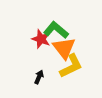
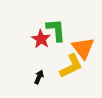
green L-shape: rotated 45 degrees clockwise
red star: rotated 12 degrees clockwise
orange triangle: moved 19 px right
